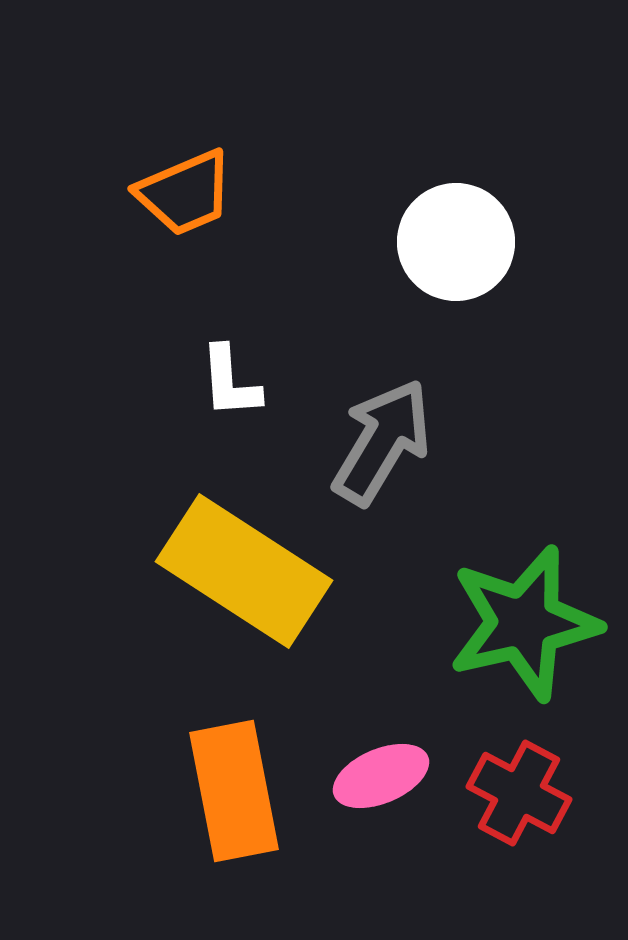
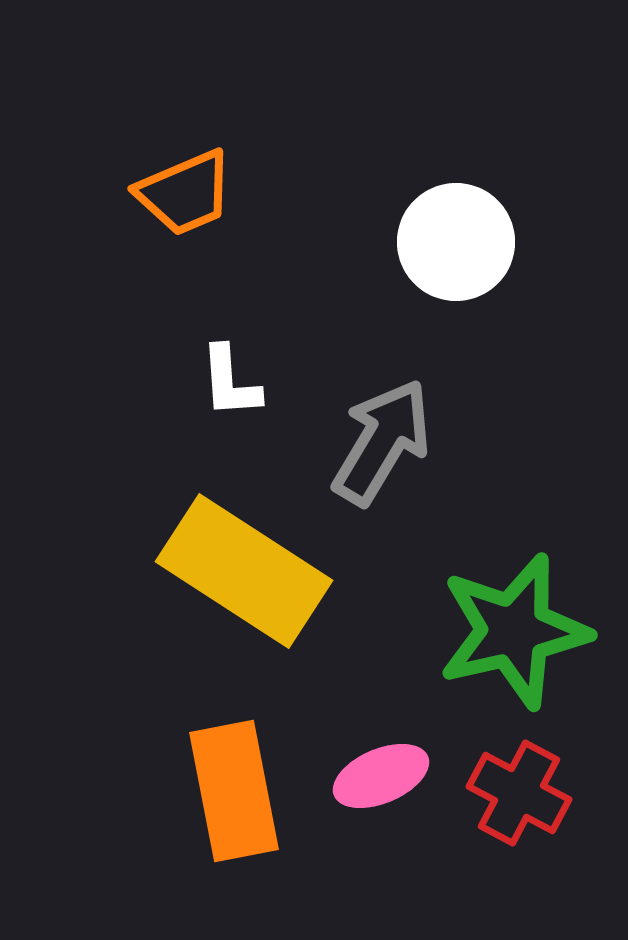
green star: moved 10 px left, 8 px down
